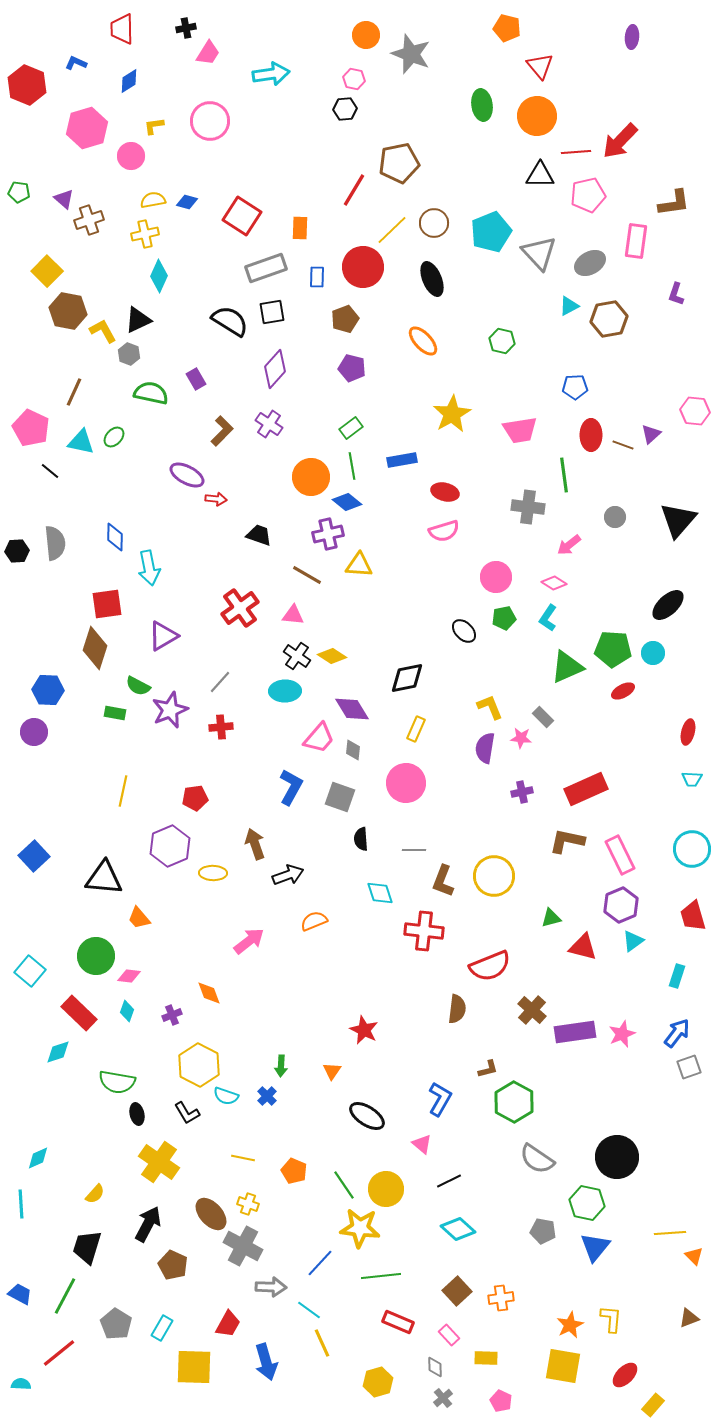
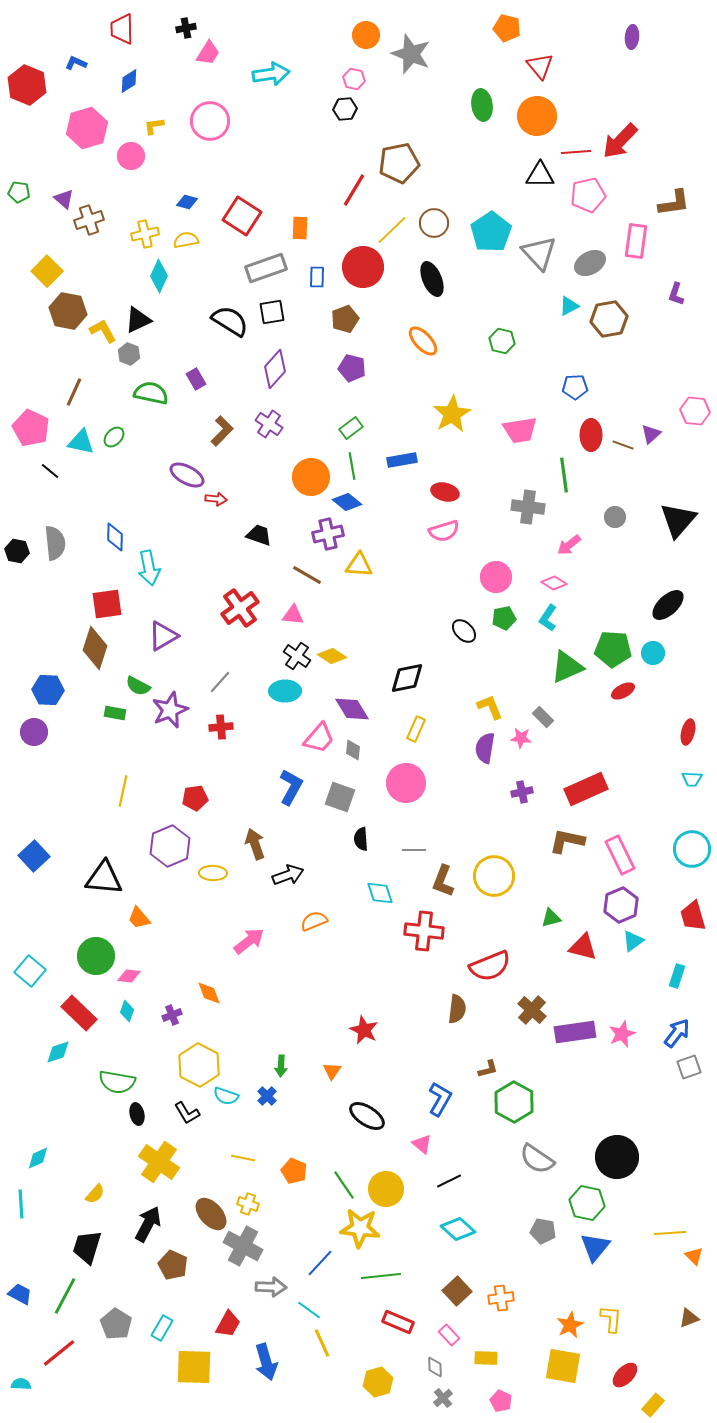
yellow semicircle at (153, 200): moved 33 px right, 40 px down
cyan pentagon at (491, 232): rotated 12 degrees counterclockwise
black hexagon at (17, 551): rotated 15 degrees clockwise
